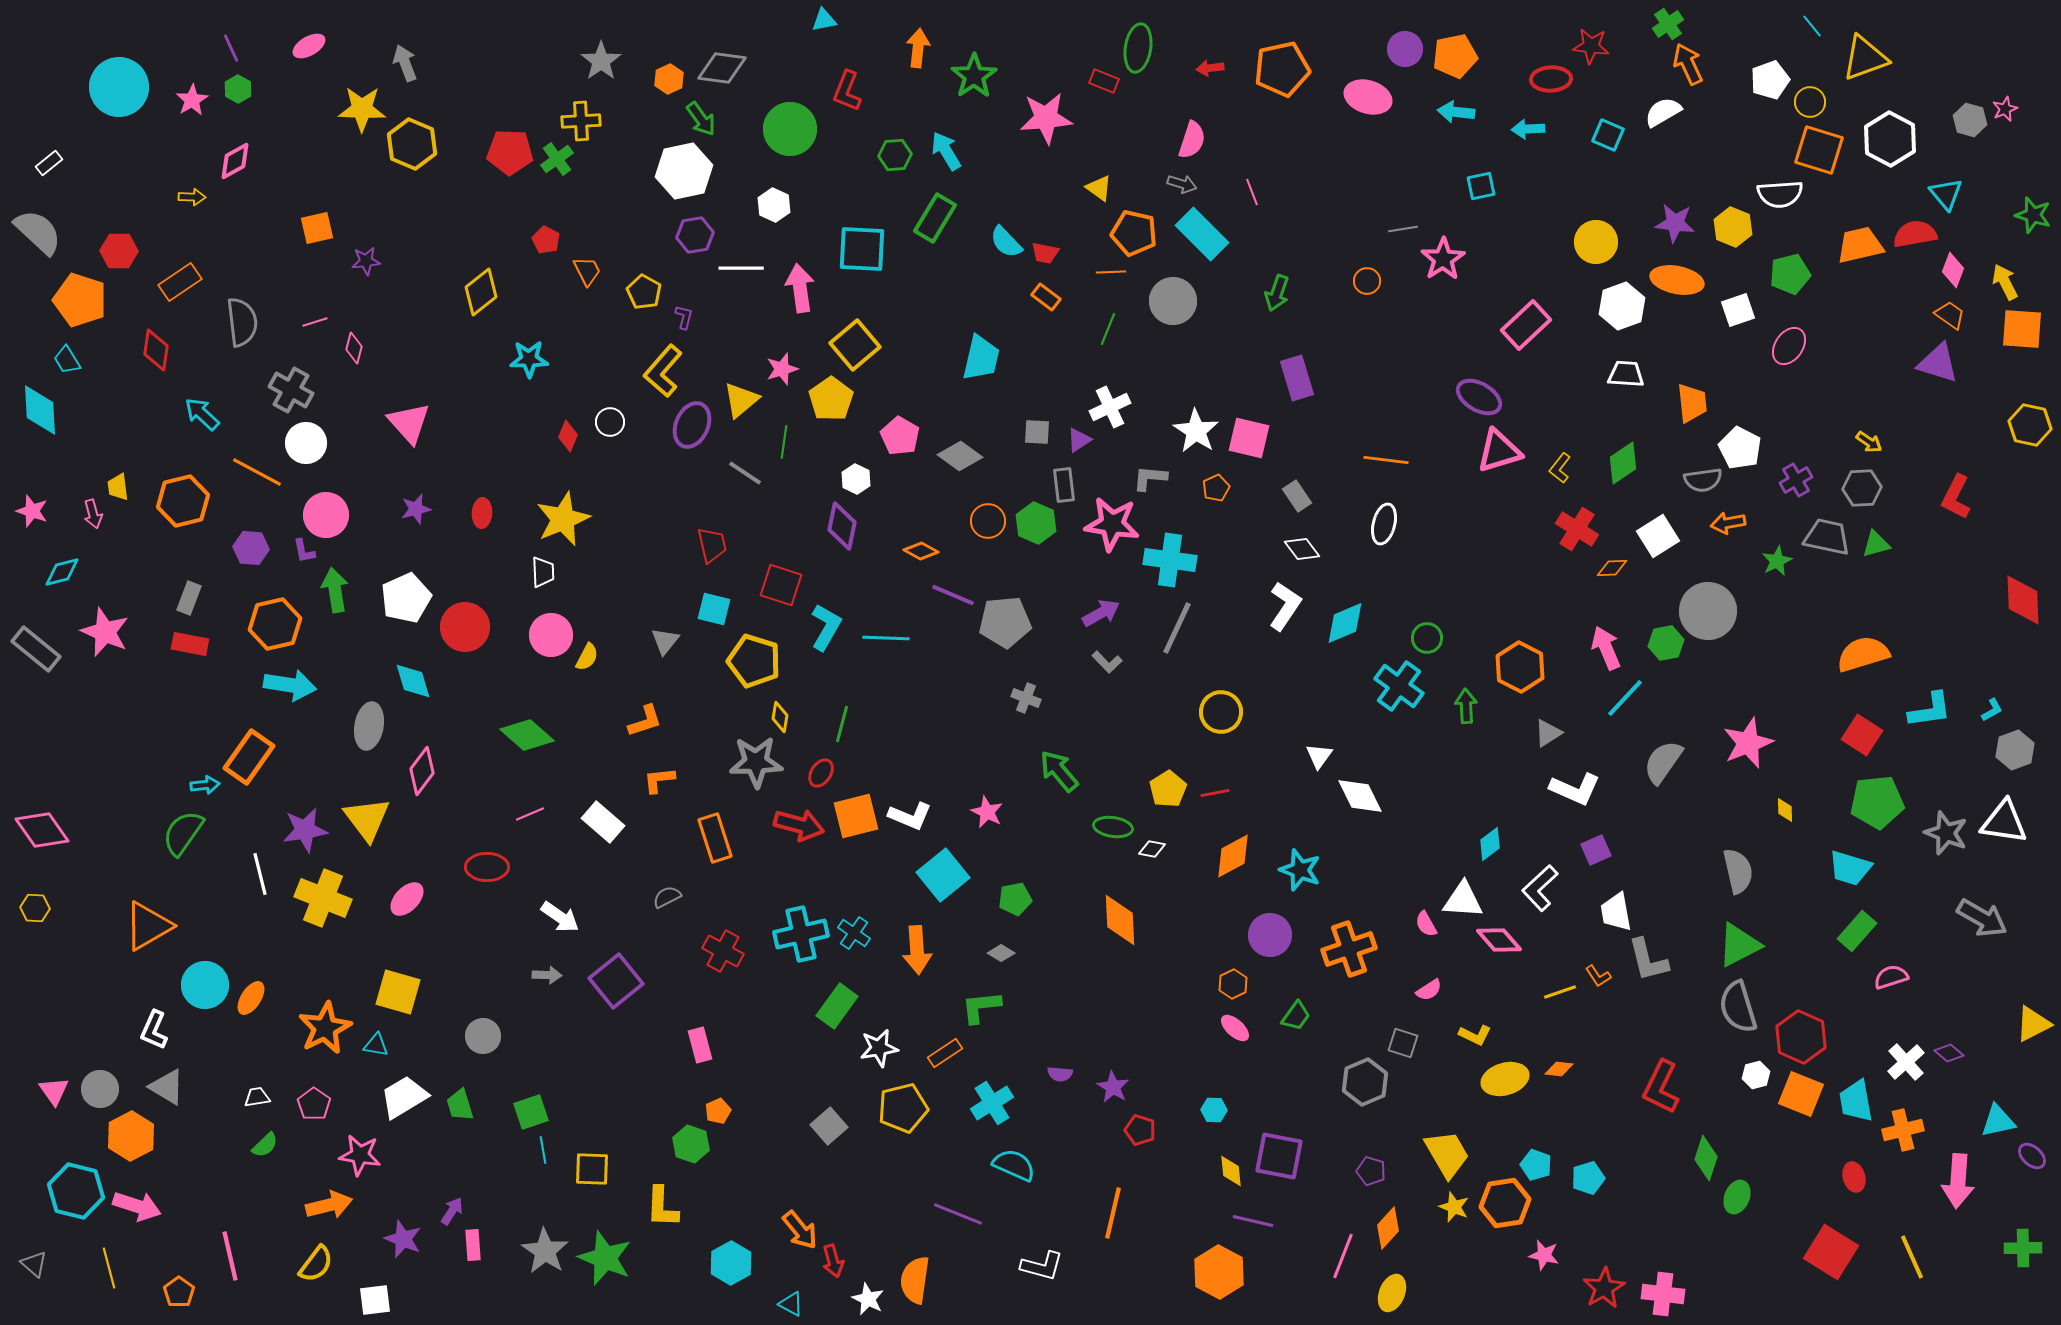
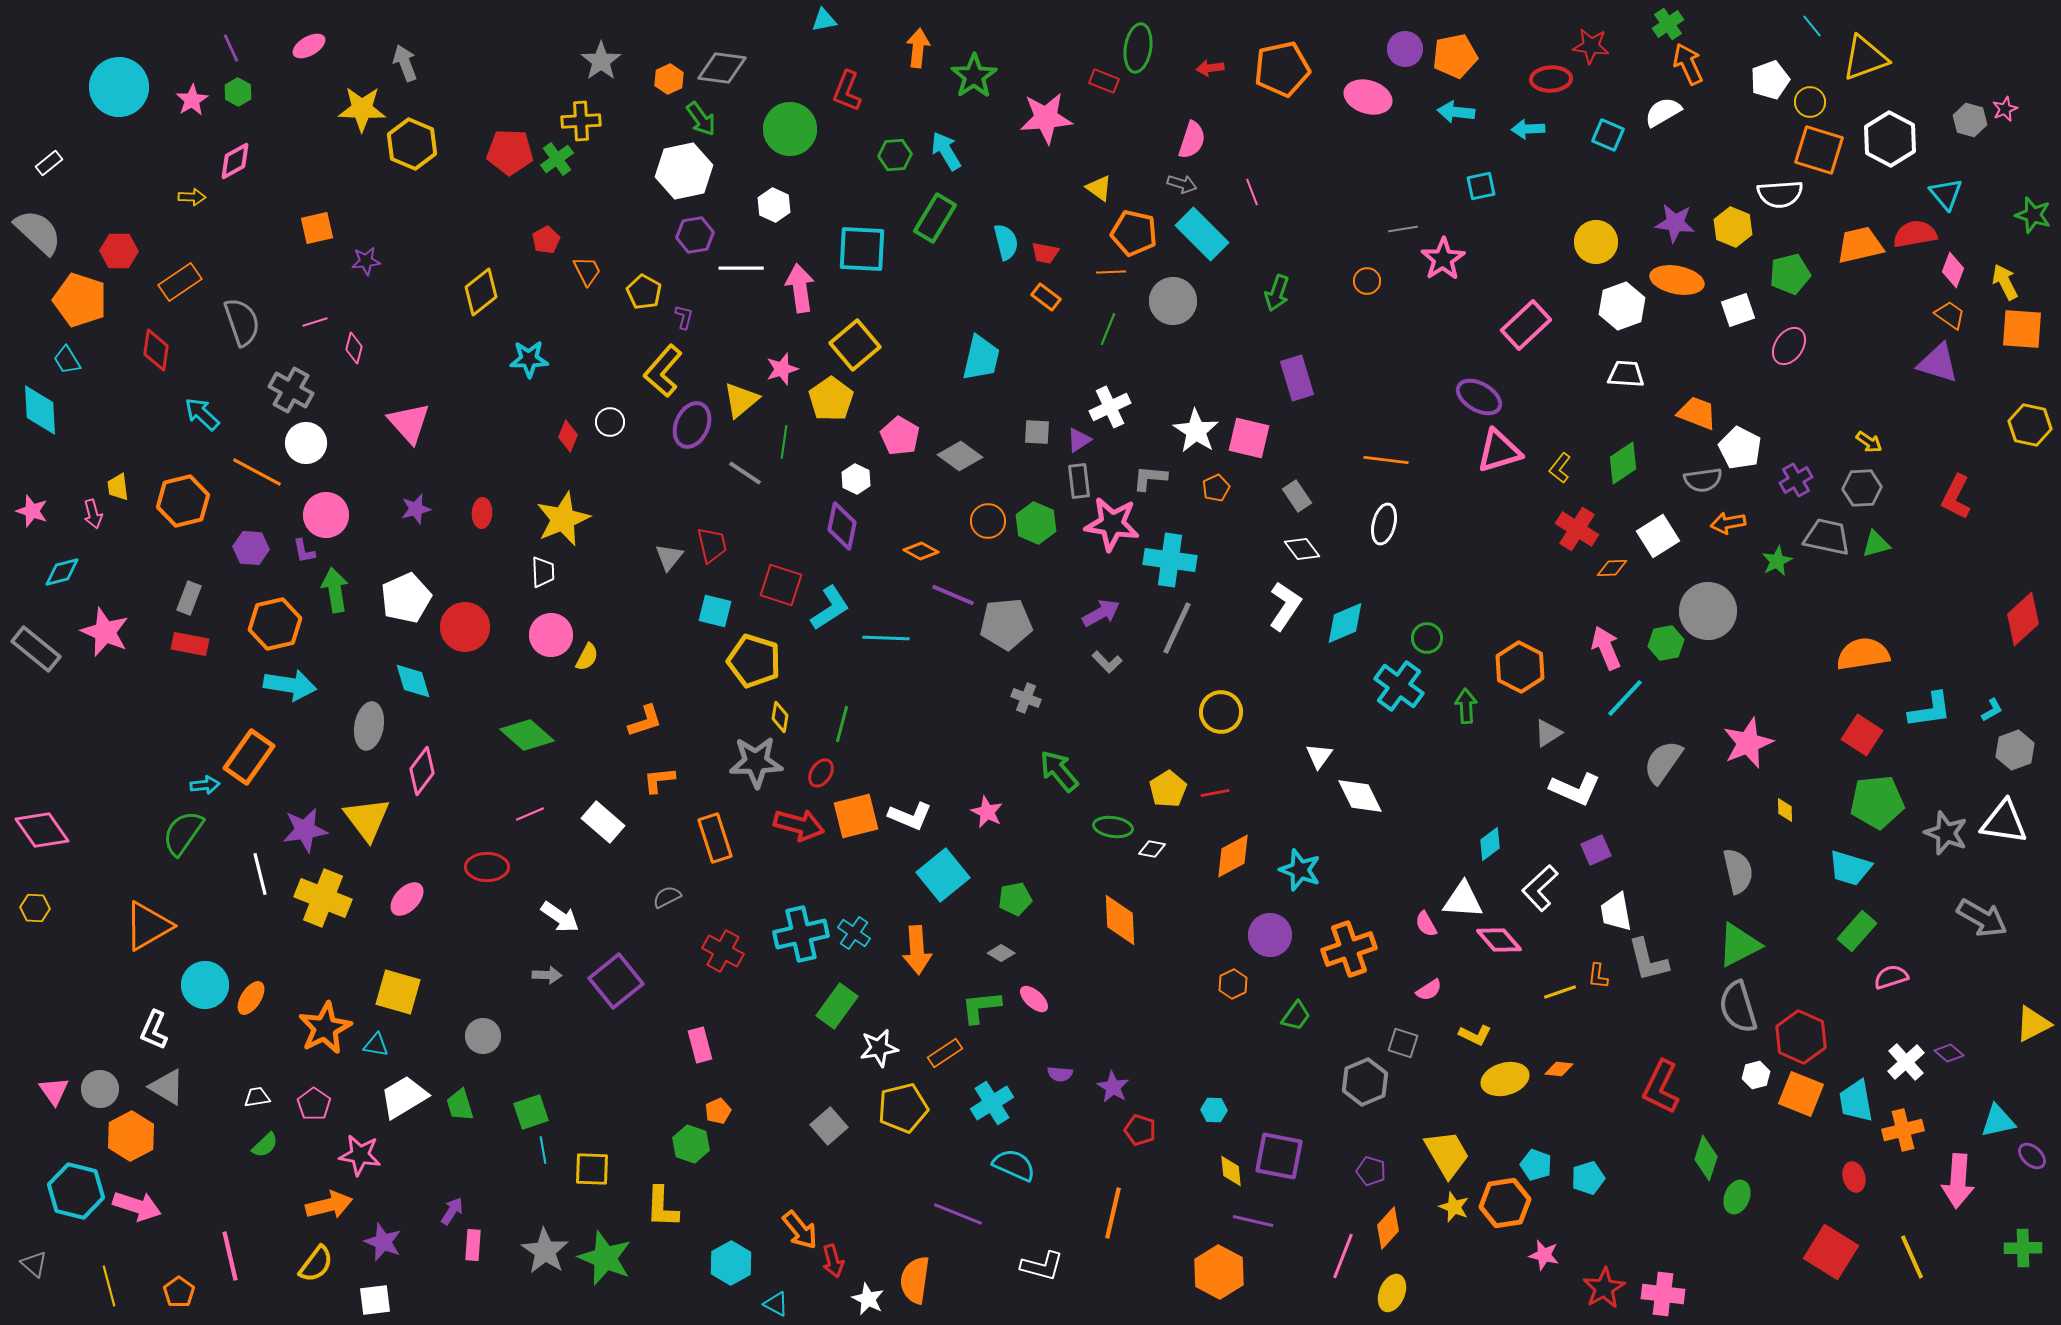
green hexagon at (238, 89): moved 3 px down
red pentagon at (546, 240): rotated 16 degrees clockwise
cyan semicircle at (1006, 242): rotated 150 degrees counterclockwise
gray semicircle at (242, 322): rotated 12 degrees counterclockwise
orange trapezoid at (1692, 403): moved 5 px right, 10 px down; rotated 63 degrees counterclockwise
gray rectangle at (1064, 485): moved 15 px right, 4 px up
red diamond at (2023, 600): moved 19 px down; rotated 50 degrees clockwise
cyan square at (714, 609): moved 1 px right, 2 px down
gray pentagon at (1005, 622): moved 1 px right, 2 px down
cyan L-shape at (826, 627): moved 4 px right, 19 px up; rotated 27 degrees clockwise
gray triangle at (665, 641): moved 4 px right, 84 px up
orange semicircle at (1863, 654): rotated 8 degrees clockwise
orange L-shape at (1598, 976): rotated 40 degrees clockwise
pink ellipse at (1235, 1028): moved 201 px left, 29 px up
purple star at (403, 1239): moved 20 px left, 3 px down
pink rectangle at (473, 1245): rotated 8 degrees clockwise
yellow line at (109, 1268): moved 18 px down
cyan triangle at (791, 1304): moved 15 px left
